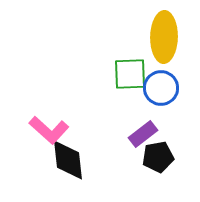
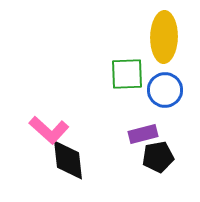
green square: moved 3 px left
blue circle: moved 4 px right, 2 px down
purple rectangle: rotated 24 degrees clockwise
